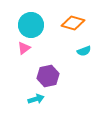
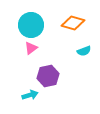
pink triangle: moved 7 px right
cyan arrow: moved 6 px left, 4 px up
